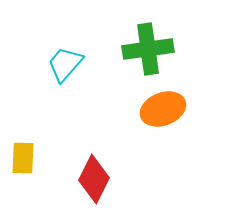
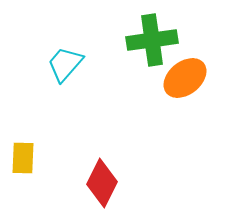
green cross: moved 4 px right, 9 px up
orange ellipse: moved 22 px right, 31 px up; rotated 18 degrees counterclockwise
red diamond: moved 8 px right, 4 px down
